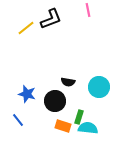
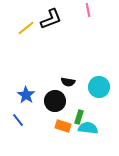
blue star: moved 1 px left, 1 px down; rotated 18 degrees clockwise
